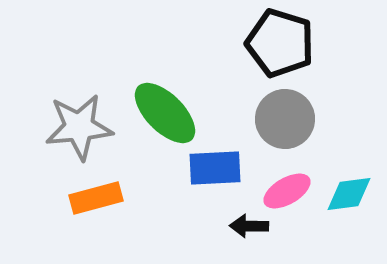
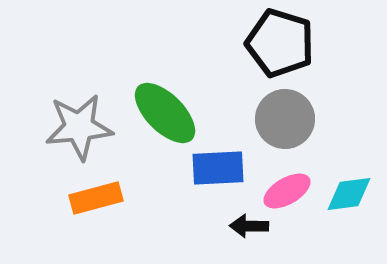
blue rectangle: moved 3 px right
